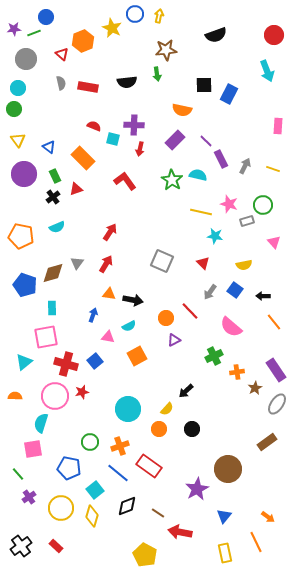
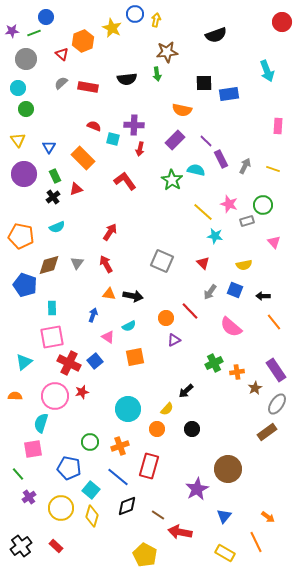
yellow arrow at (159, 16): moved 3 px left, 4 px down
purple star at (14, 29): moved 2 px left, 2 px down
red circle at (274, 35): moved 8 px right, 13 px up
brown star at (166, 50): moved 1 px right, 2 px down
black semicircle at (127, 82): moved 3 px up
gray semicircle at (61, 83): rotated 120 degrees counterclockwise
black square at (204, 85): moved 2 px up
blue rectangle at (229, 94): rotated 54 degrees clockwise
green circle at (14, 109): moved 12 px right
blue triangle at (49, 147): rotated 24 degrees clockwise
cyan semicircle at (198, 175): moved 2 px left, 5 px up
yellow line at (201, 212): moved 2 px right; rotated 30 degrees clockwise
red arrow at (106, 264): rotated 60 degrees counterclockwise
brown diamond at (53, 273): moved 4 px left, 8 px up
blue square at (235, 290): rotated 14 degrees counterclockwise
black arrow at (133, 300): moved 4 px up
pink square at (46, 337): moved 6 px right
pink triangle at (108, 337): rotated 24 degrees clockwise
orange square at (137, 356): moved 2 px left, 1 px down; rotated 18 degrees clockwise
green cross at (214, 356): moved 7 px down
red cross at (66, 364): moved 3 px right, 1 px up; rotated 10 degrees clockwise
orange circle at (159, 429): moved 2 px left
brown rectangle at (267, 442): moved 10 px up
red rectangle at (149, 466): rotated 70 degrees clockwise
blue line at (118, 473): moved 4 px down
cyan square at (95, 490): moved 4 px left; rotated 12 degrees counterclockwise
brown line at (158, 513): moved 2 px down
yellow rectangle at (225, 553): rotated 48 degrees counterclockwise
